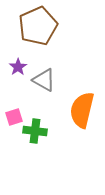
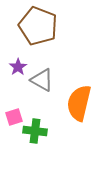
brown pentagon: rotated 27 degrees counterclockwise
gray triangle: moved 2 px left
orange semicircle: moved 3 px left, 7 px up
